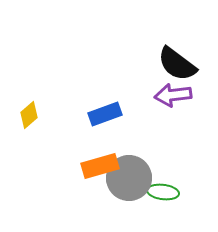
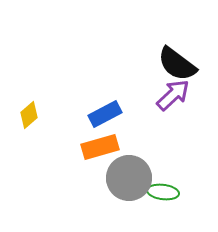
purple arrow: rotated 144 degrees clockwise
blue rectangle: rotated 8 degrees counterclockwise
orange rectangle: moved 19 px up
